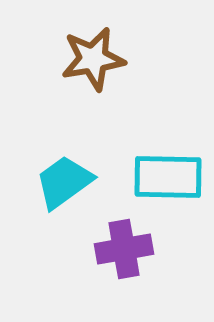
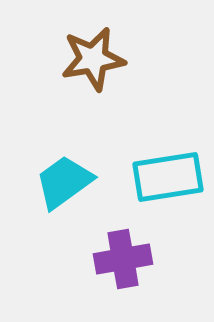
cyan rectangle: rotated 10 degrees counterclockwise
purple cross: moved 1 px left, 10 px down
